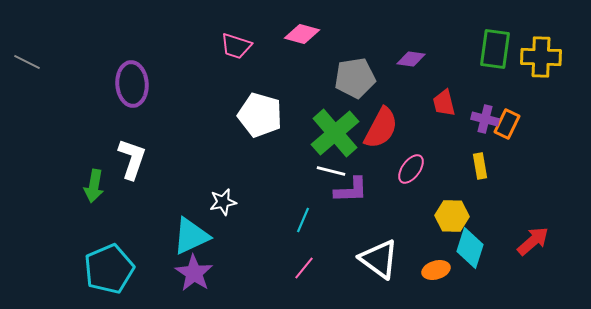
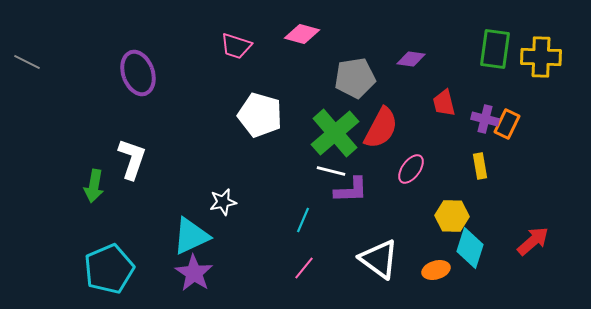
purple ellipse: moved 6 px right, 11 px up; rotated 15 degrees counterclockwise
